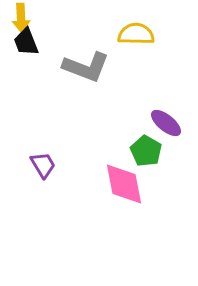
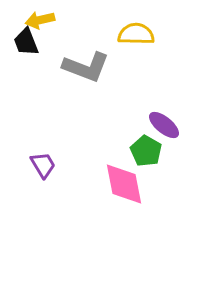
yellow arrow: moved 19 px right, 2 px down; rotated 80 degrees clockwise
purple ellipse: moved 2 px left, 2 px down
